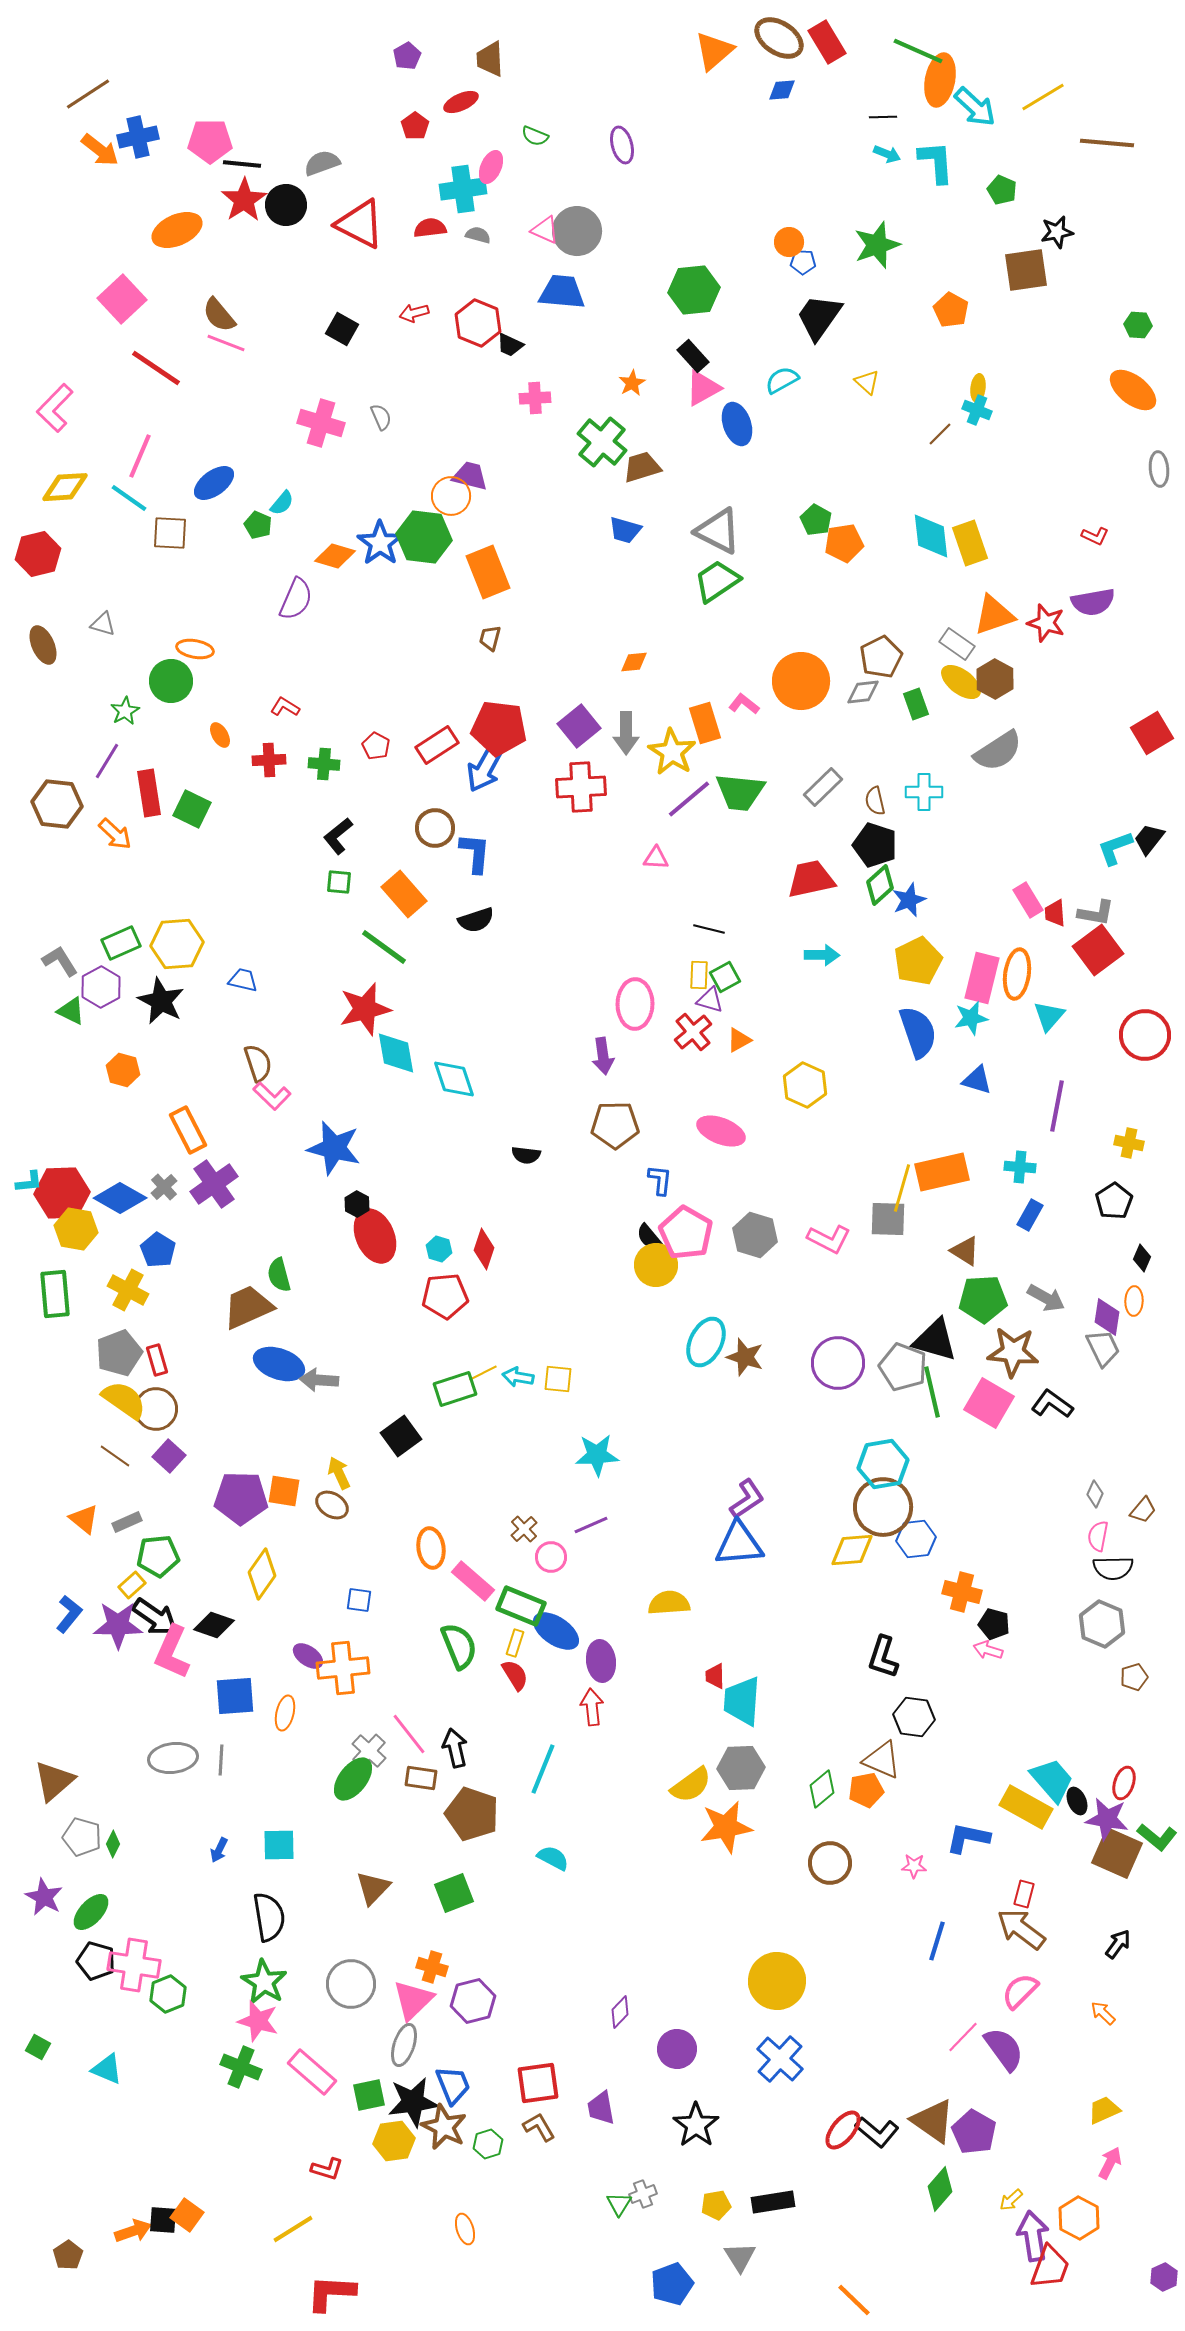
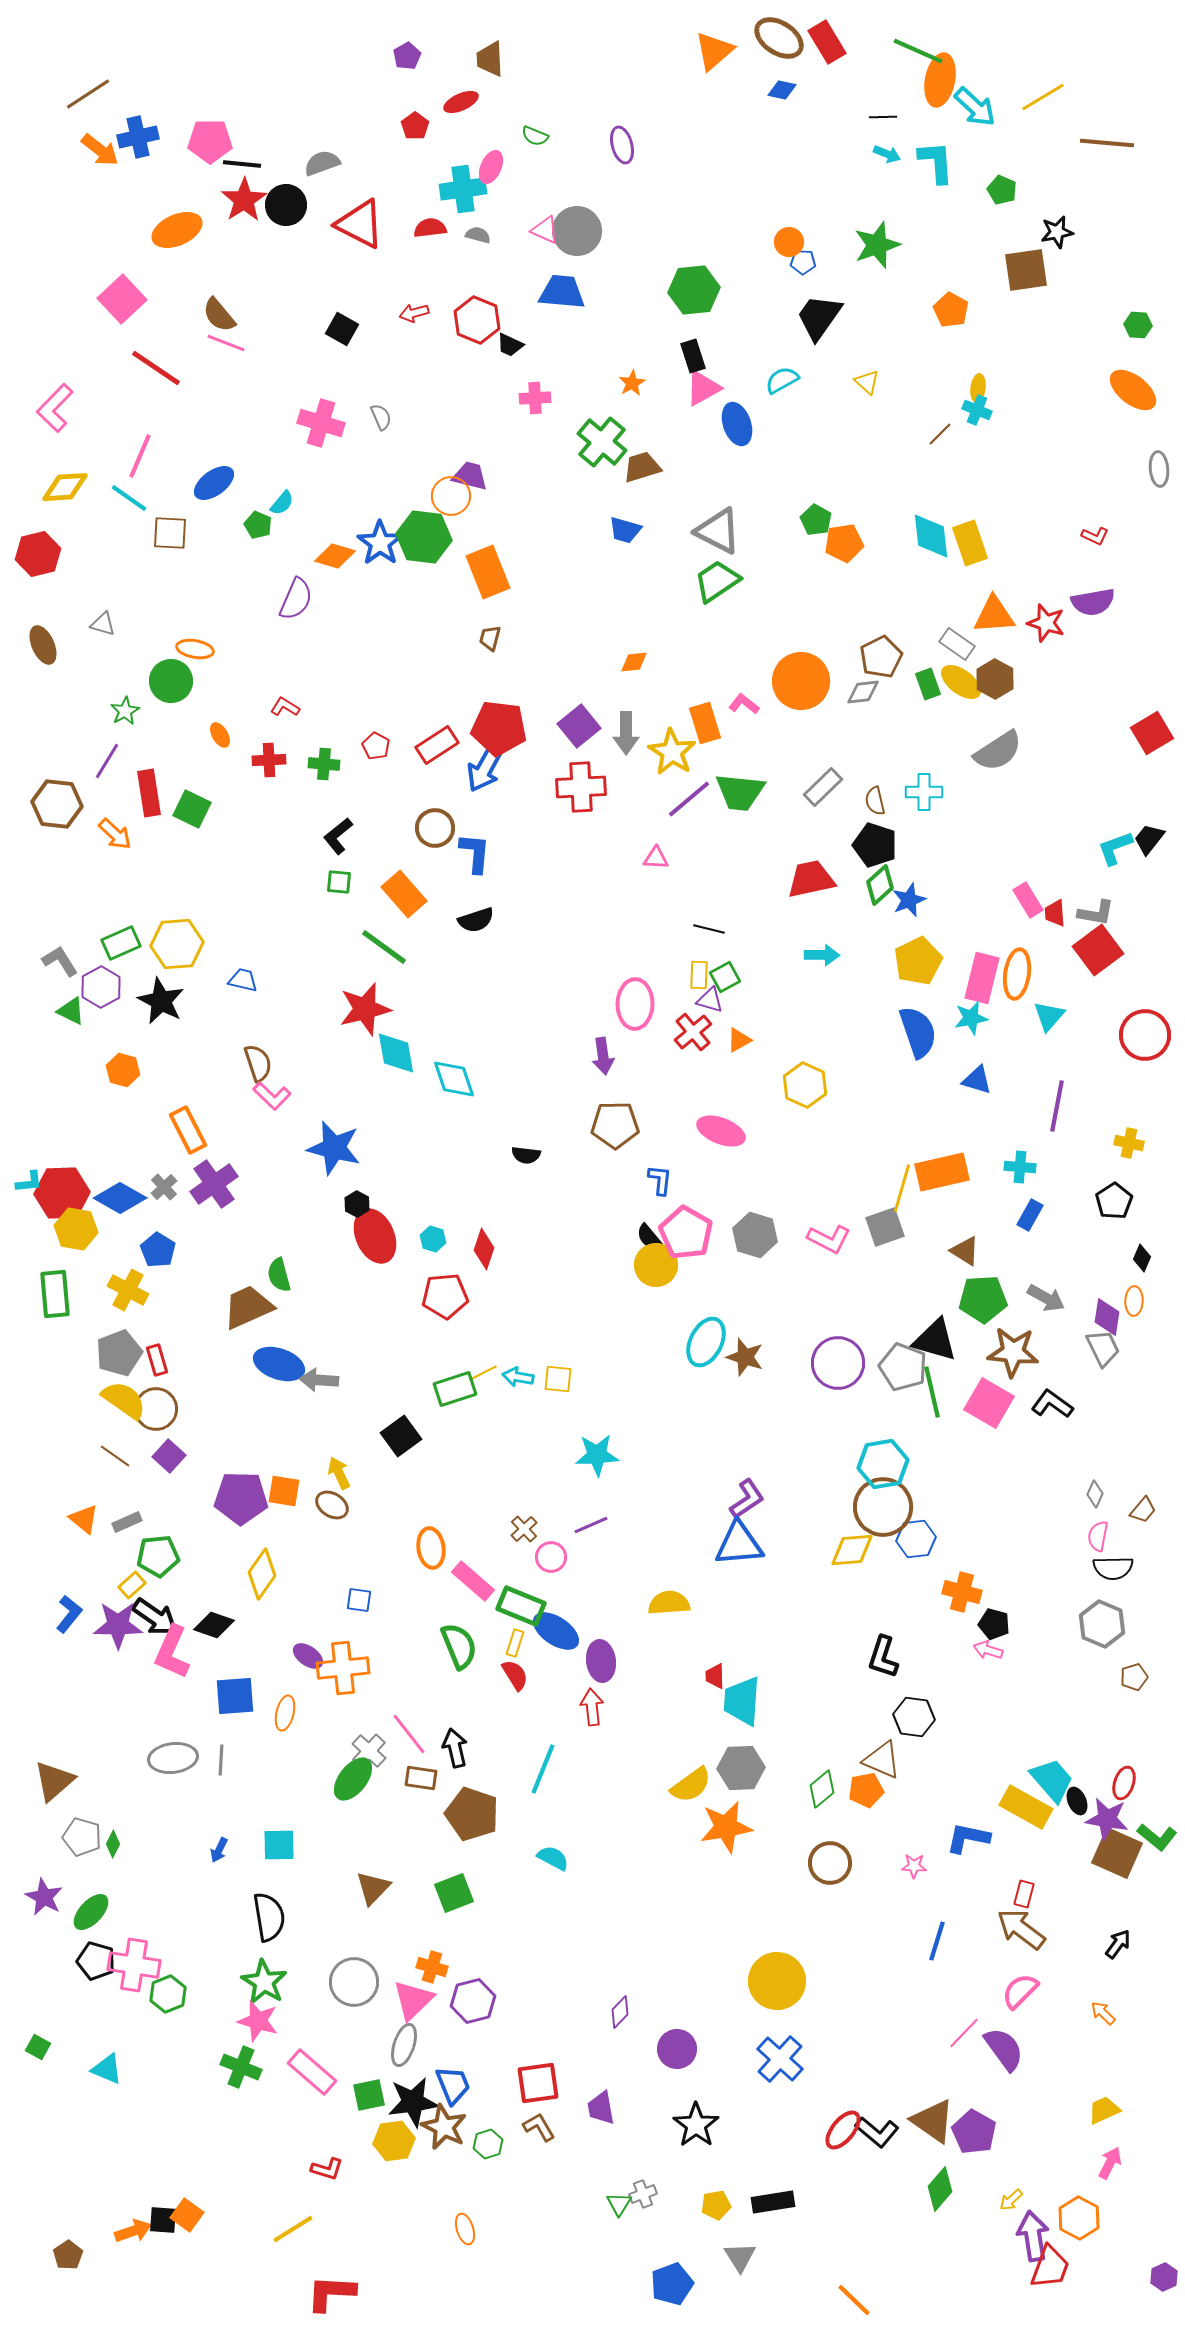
blue diamond at (782, 90): rotated 16 degrees clockwise
red hexagon at (478, 323): moved 1 px left, 3 px up
black rectangle at (693, 356): rotated 24 degrees clockwise
orange triangle at (994, 615): rotated 15 degrees clockwise
green rectangle at (916, 704): moved 12 px right, 20 px up
gray square at (888, 1219): moved 3 px left, 8 px down; rotated 21 degrees counterclockwise
cyan hexagon at (439, 1249): moved 6 px left, 10 px up
gray circle at (351, 1984): moved 3 px right, 2 px up
pink line at (963, 2037): moved 1 px right, 4 px up
